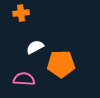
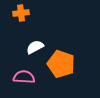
orange pentagon: rotated 20 degrees clockwise
pink semicircle: moved 2 px up
